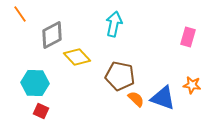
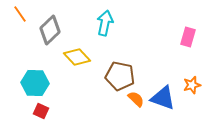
cyan arrow: moved 9 px left, 1 px up
gray diamond: moved 2 px left, 5 px up; rotated 16 degrees counterclockwise
orange star: rotated 24 degrees counterclockwise
